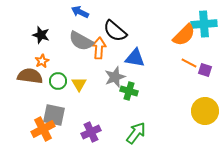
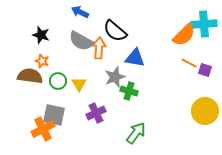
orange star: rotated 24 degrees counterclockwise
purple cross: moved 5 px right, 19 px up
